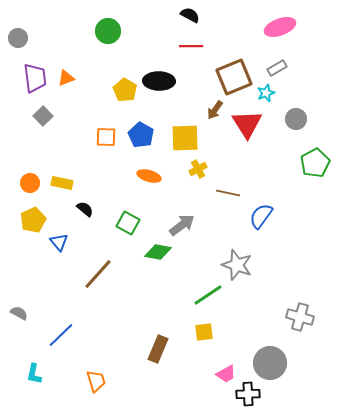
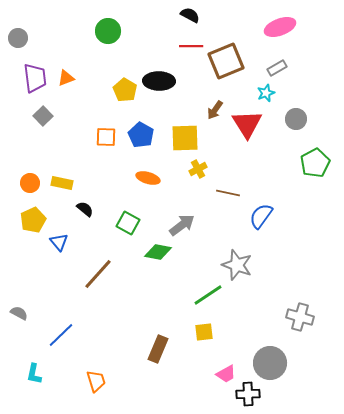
brown square at (234, 77): moved 8 px left, 16 px up
orange ellipse at (149, 176): moved 1 px left, 2 px down
